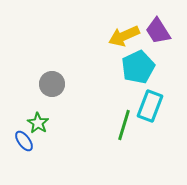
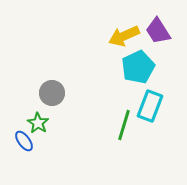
gray circle: moved 9 px down
